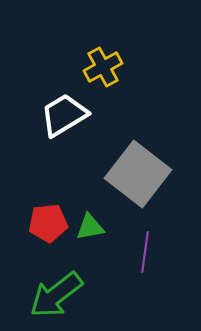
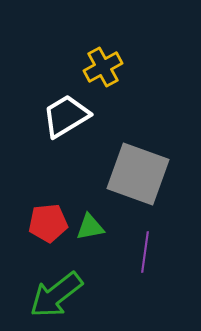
white trapezoid: moved 2 px right, 1 px down
gray square: rotated 18 degrees counterclockwise
